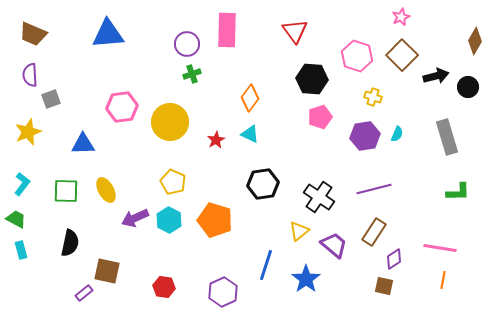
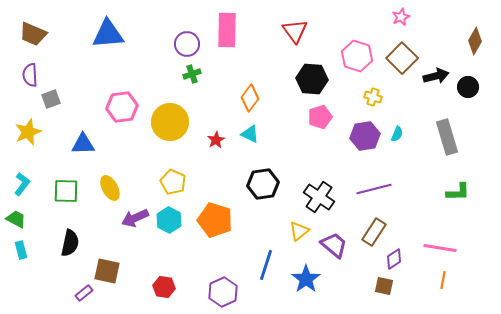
brown square at (402, 55): moved 3 px down
yellow ellipse at (106, 190): moved 4 px right, 2 px up
